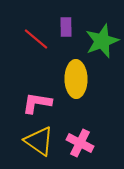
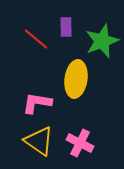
yellow ellipse: rotated 9 degrees clockwise
